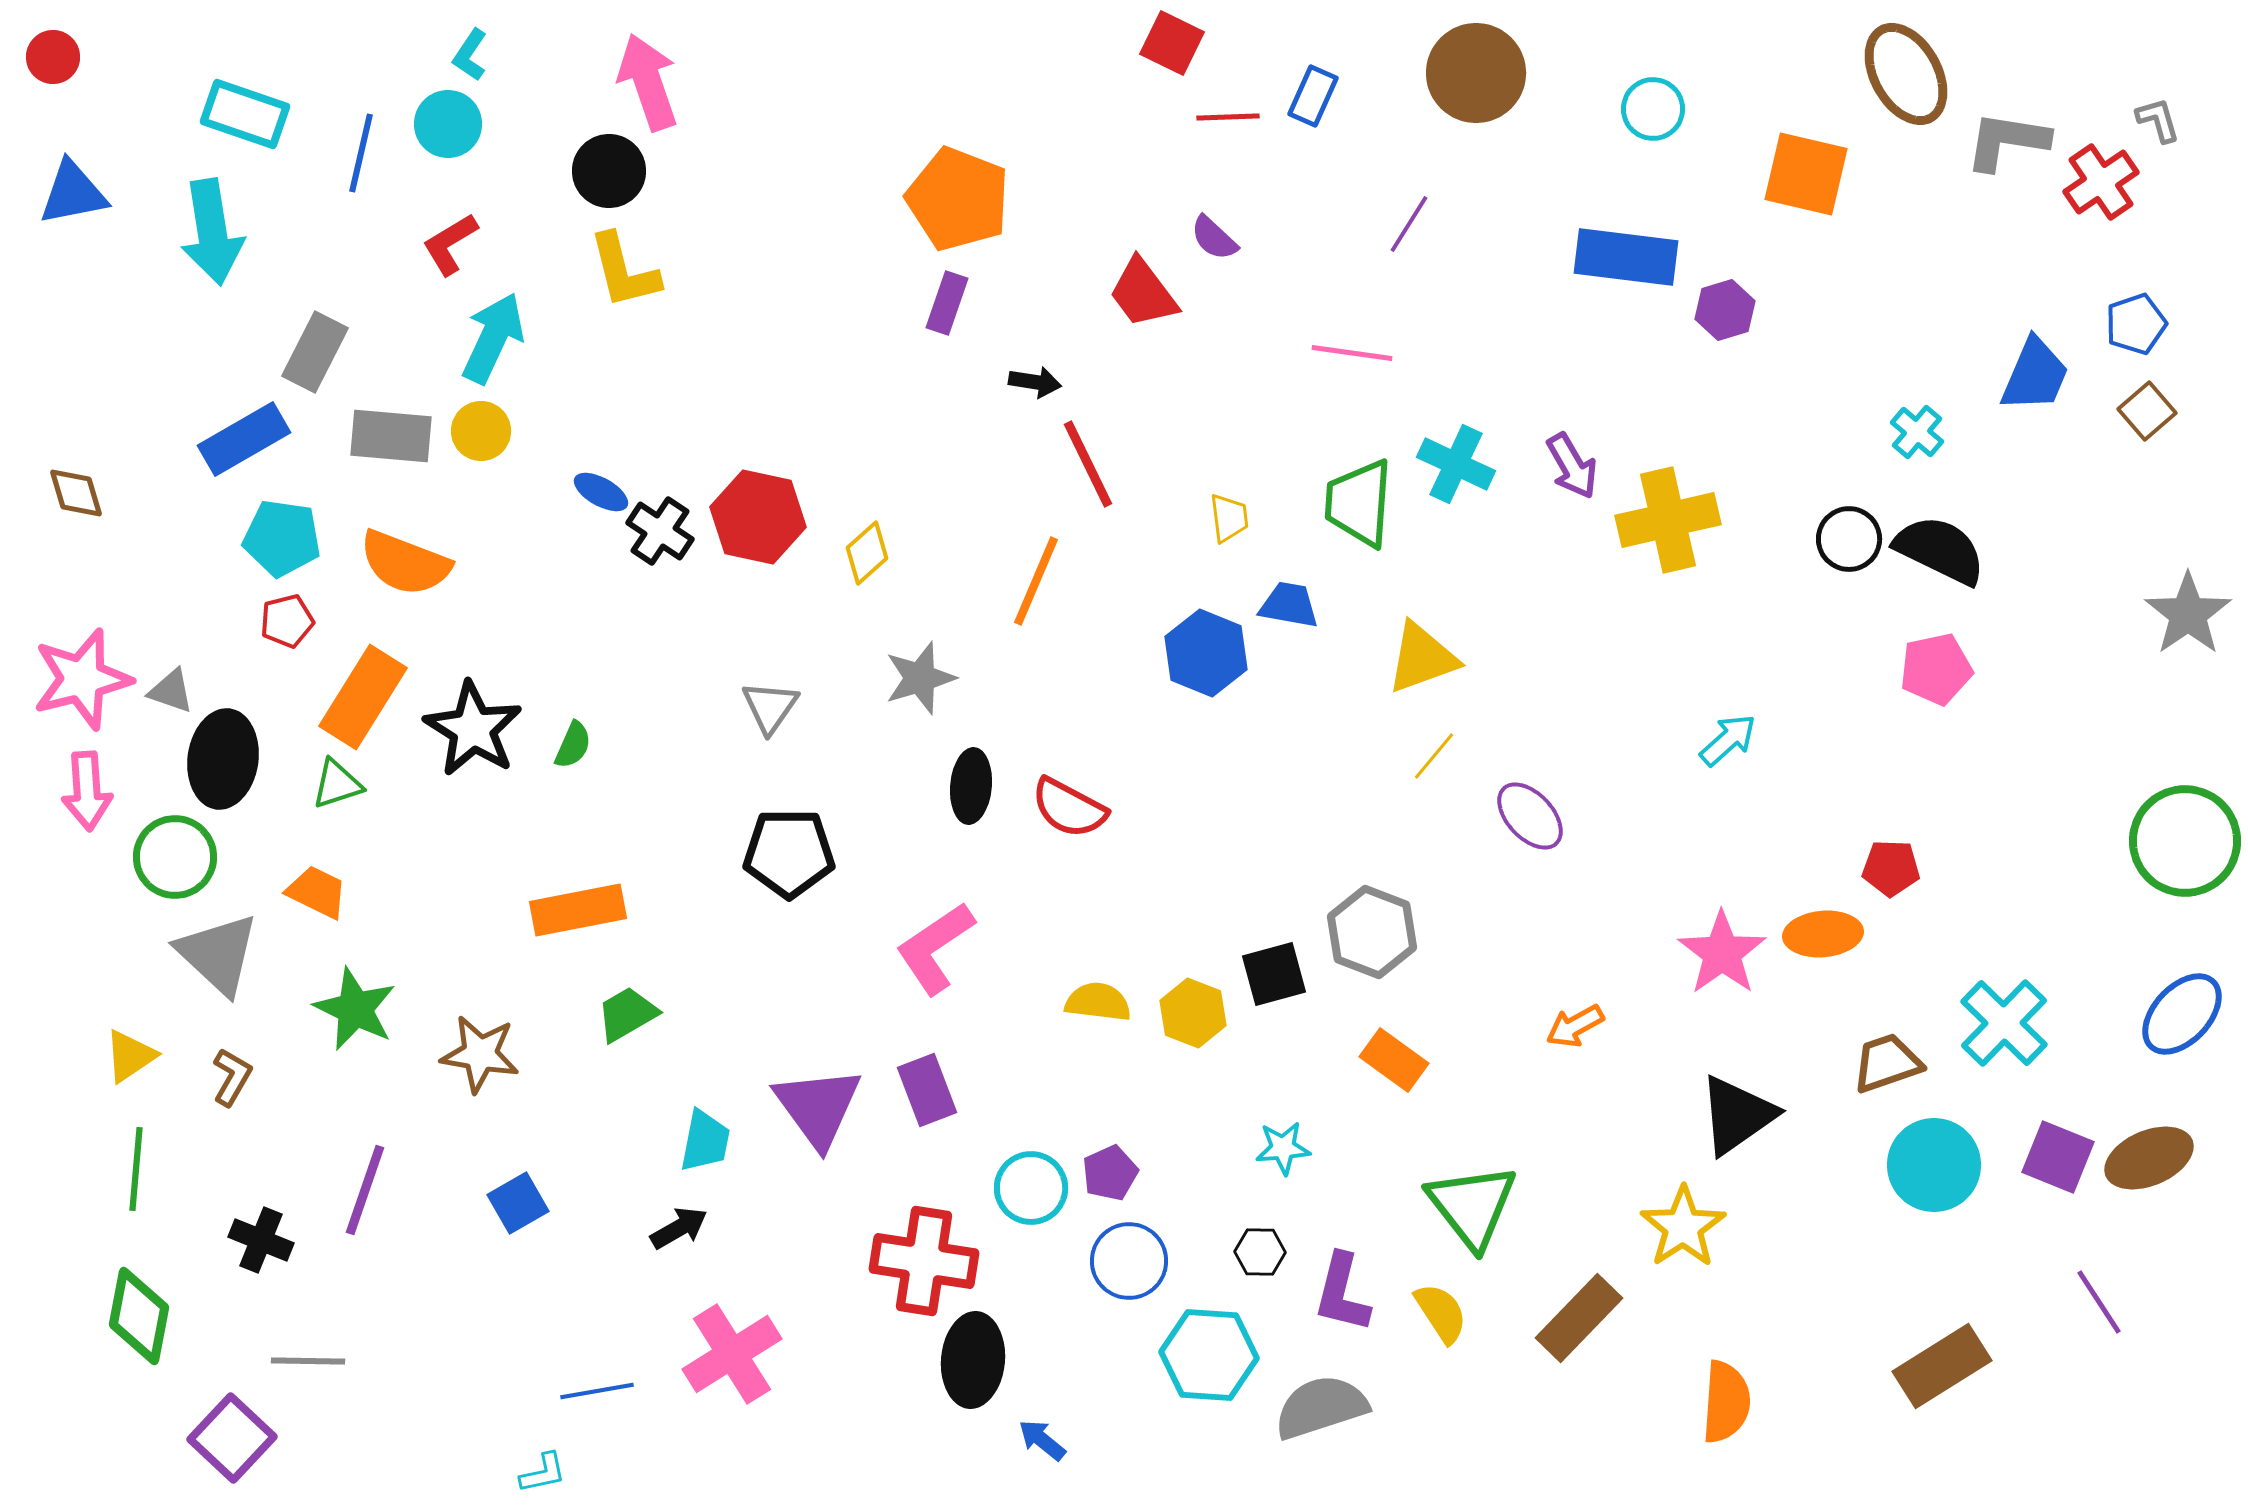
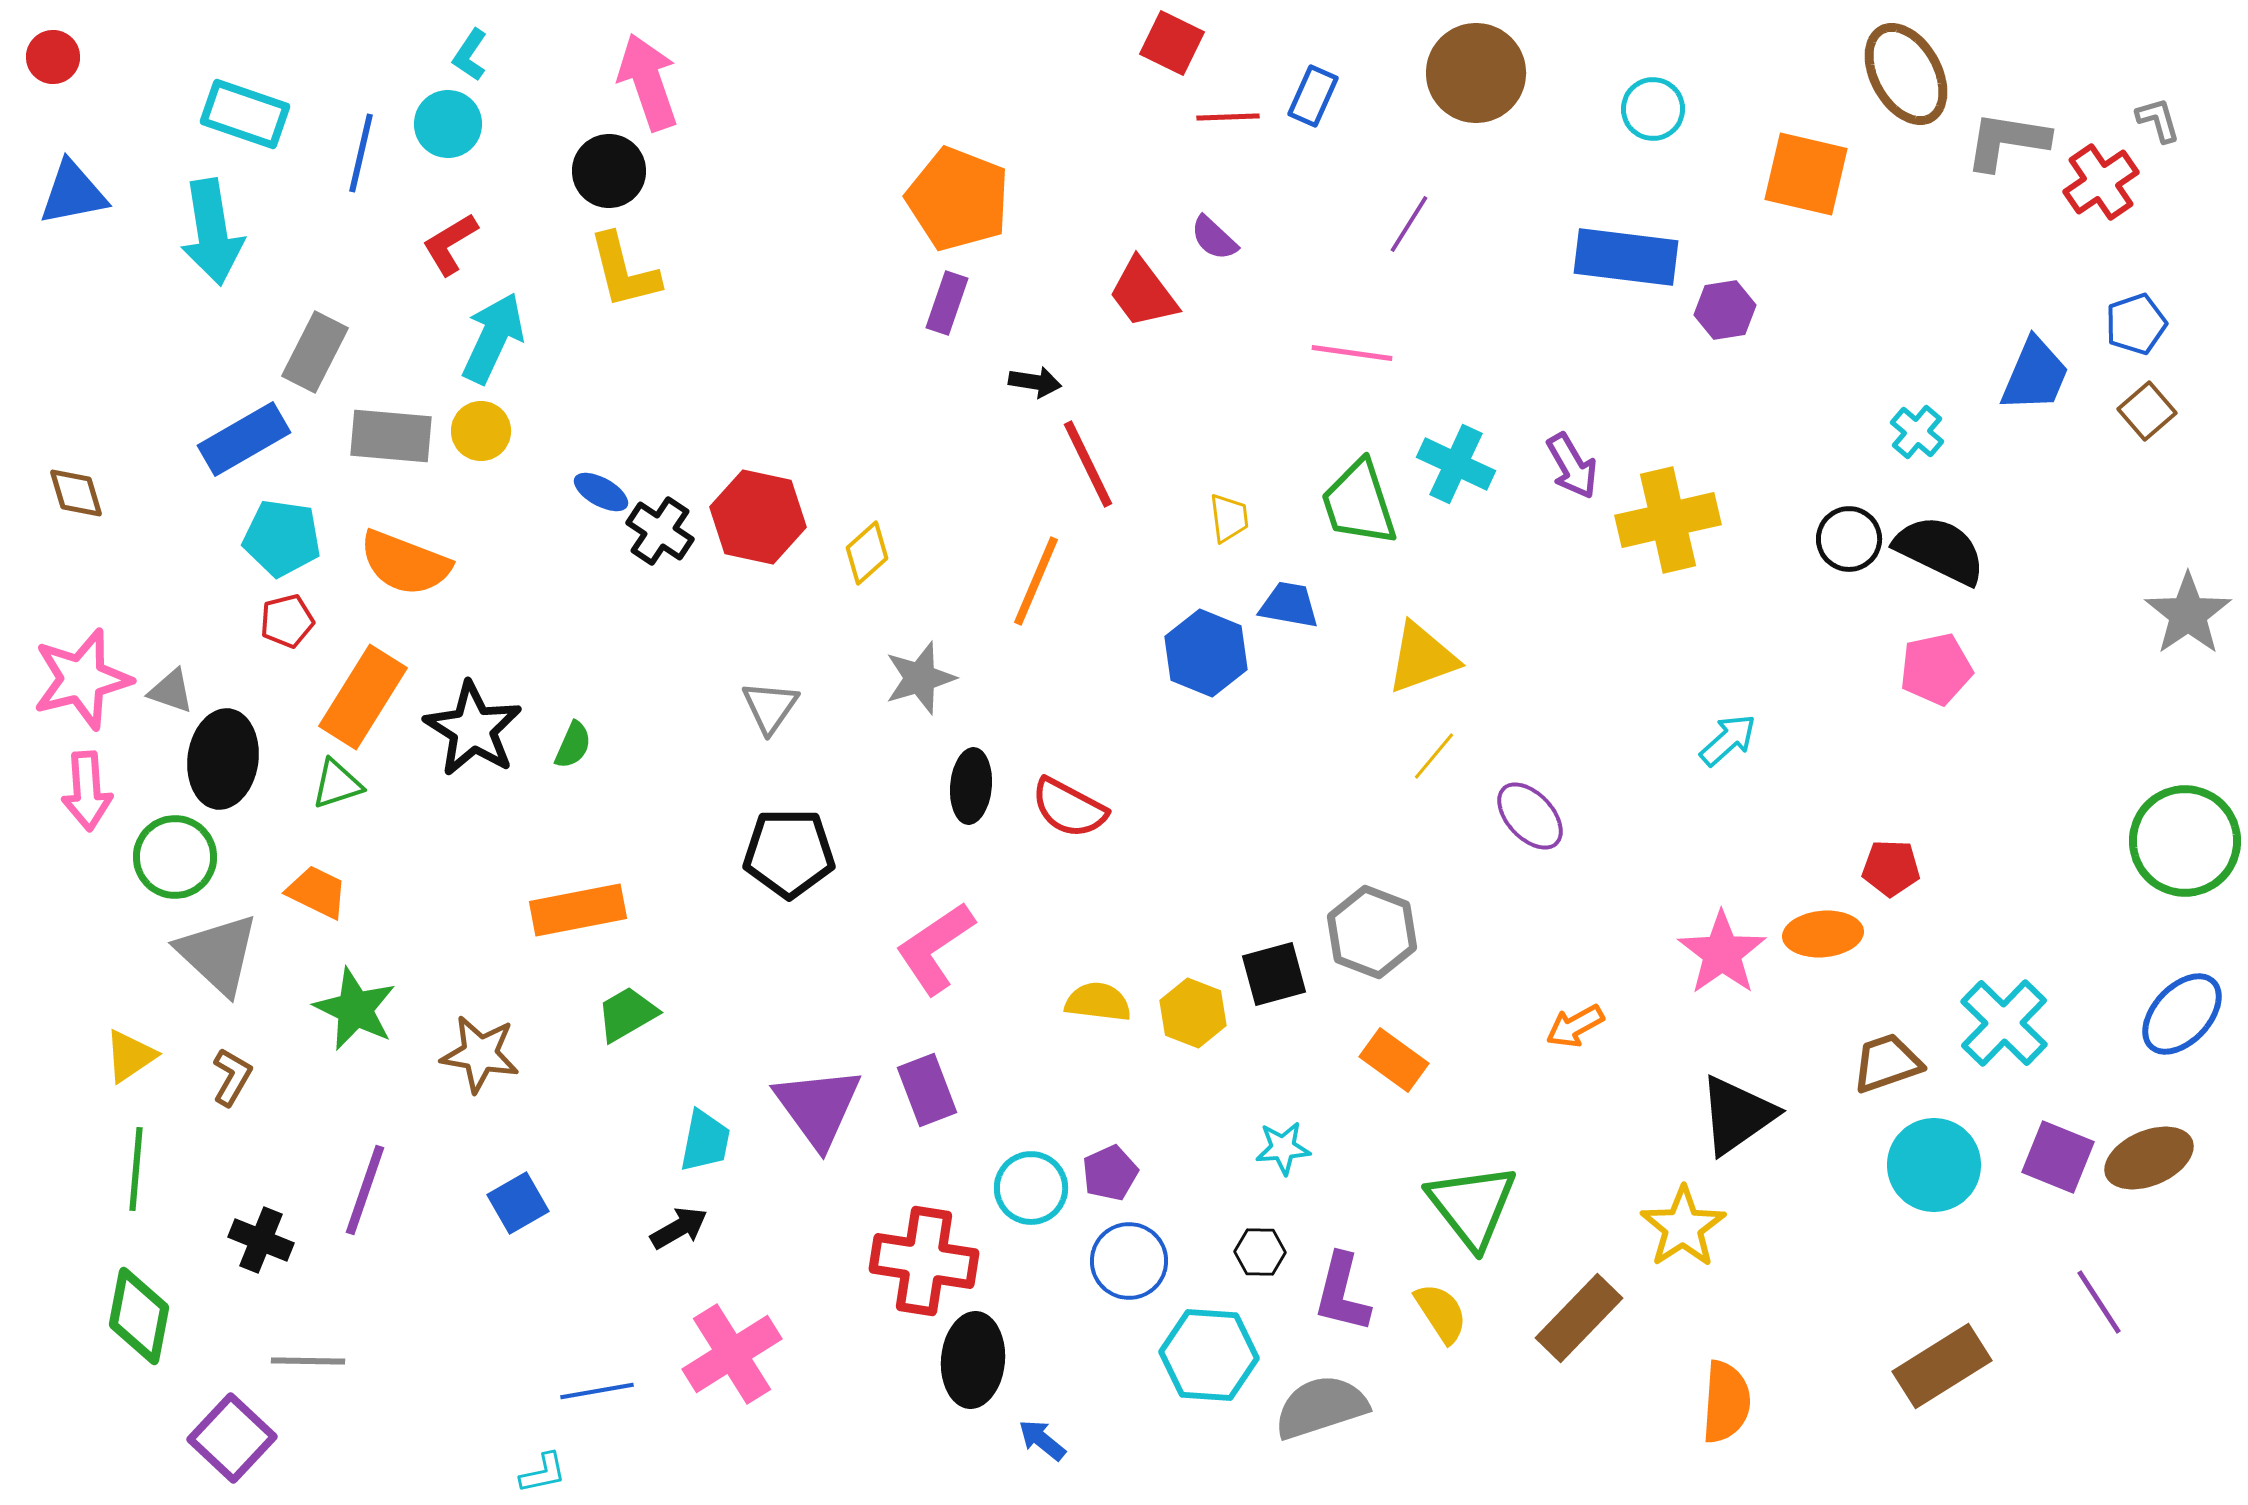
purple hexagon at (1725, 310): rotated 8 degrees clockwise
green trapezoid at (1359, 503): rotated 22 degrees counterclockwise
